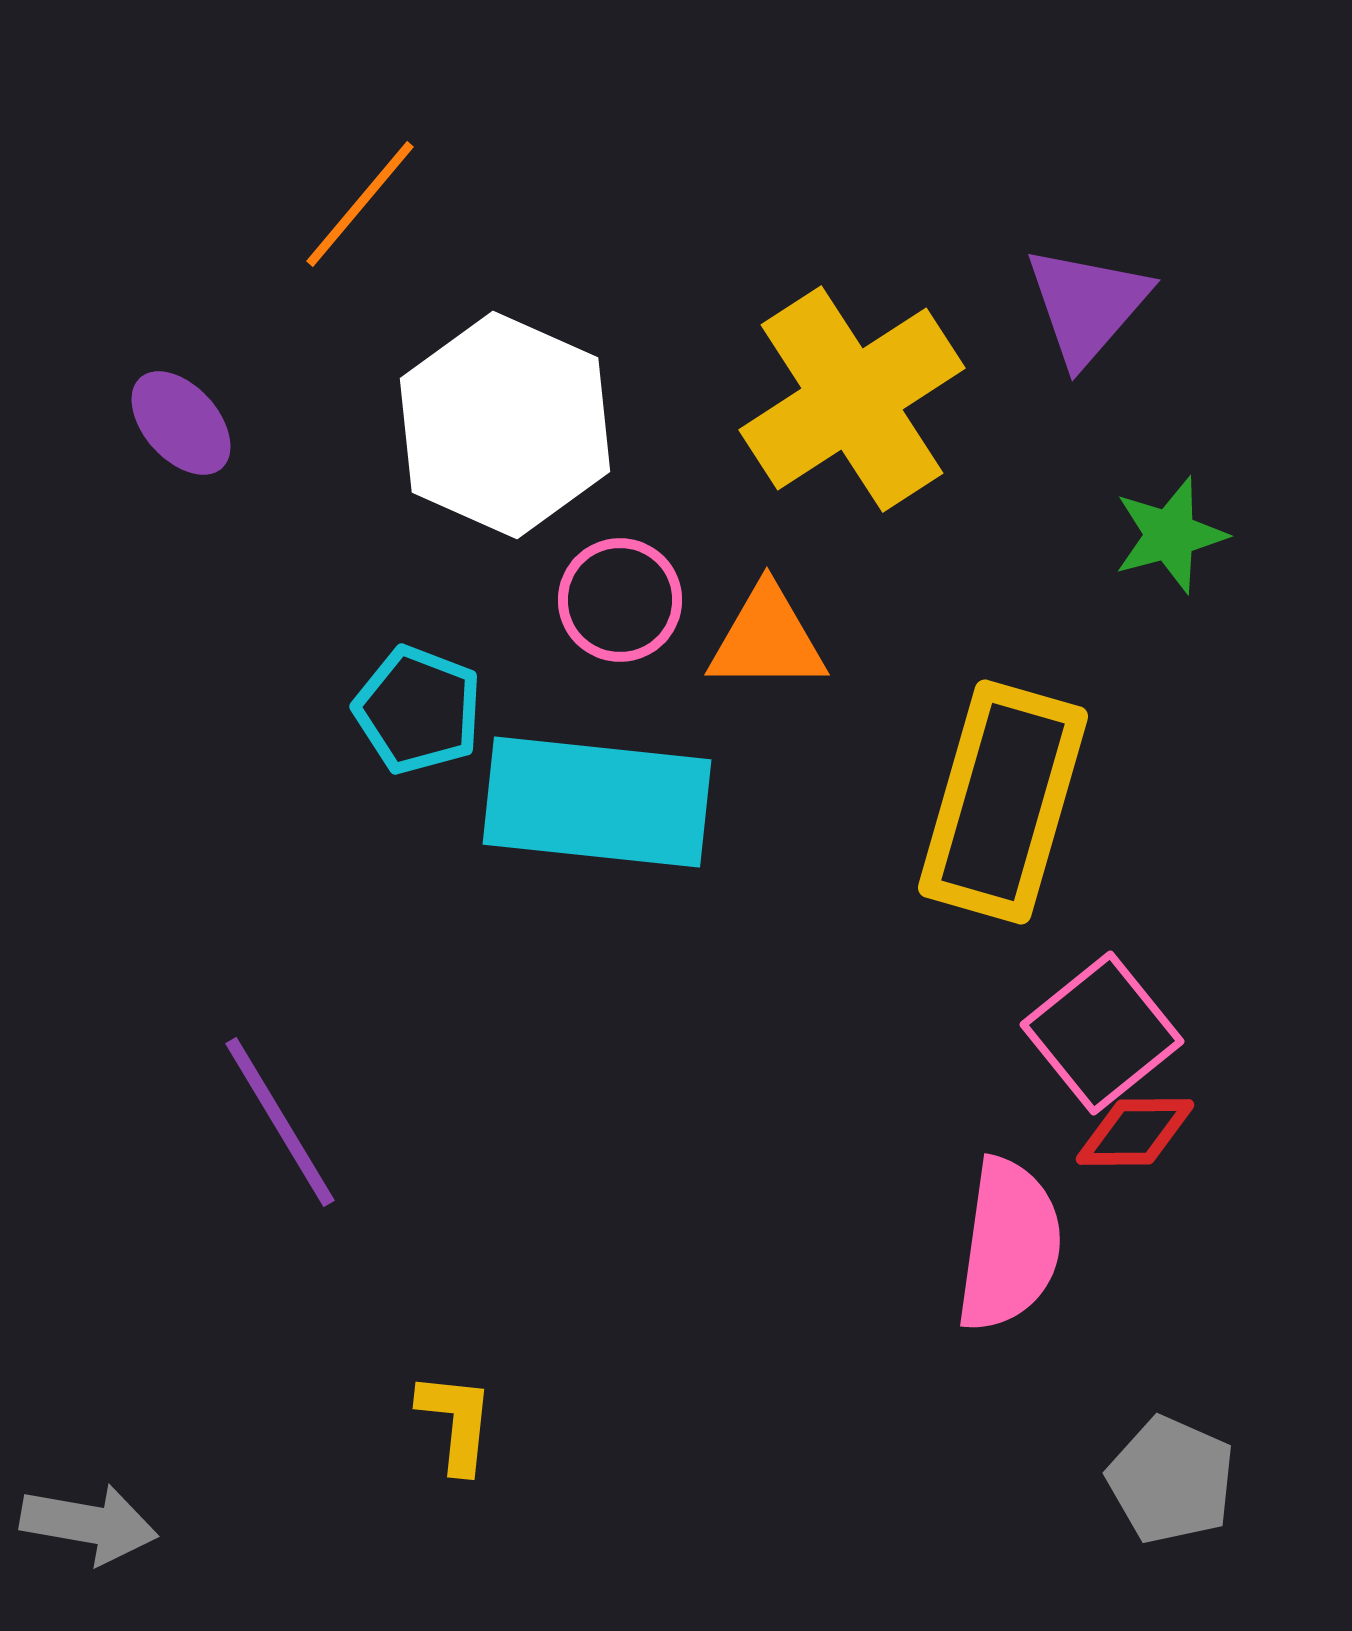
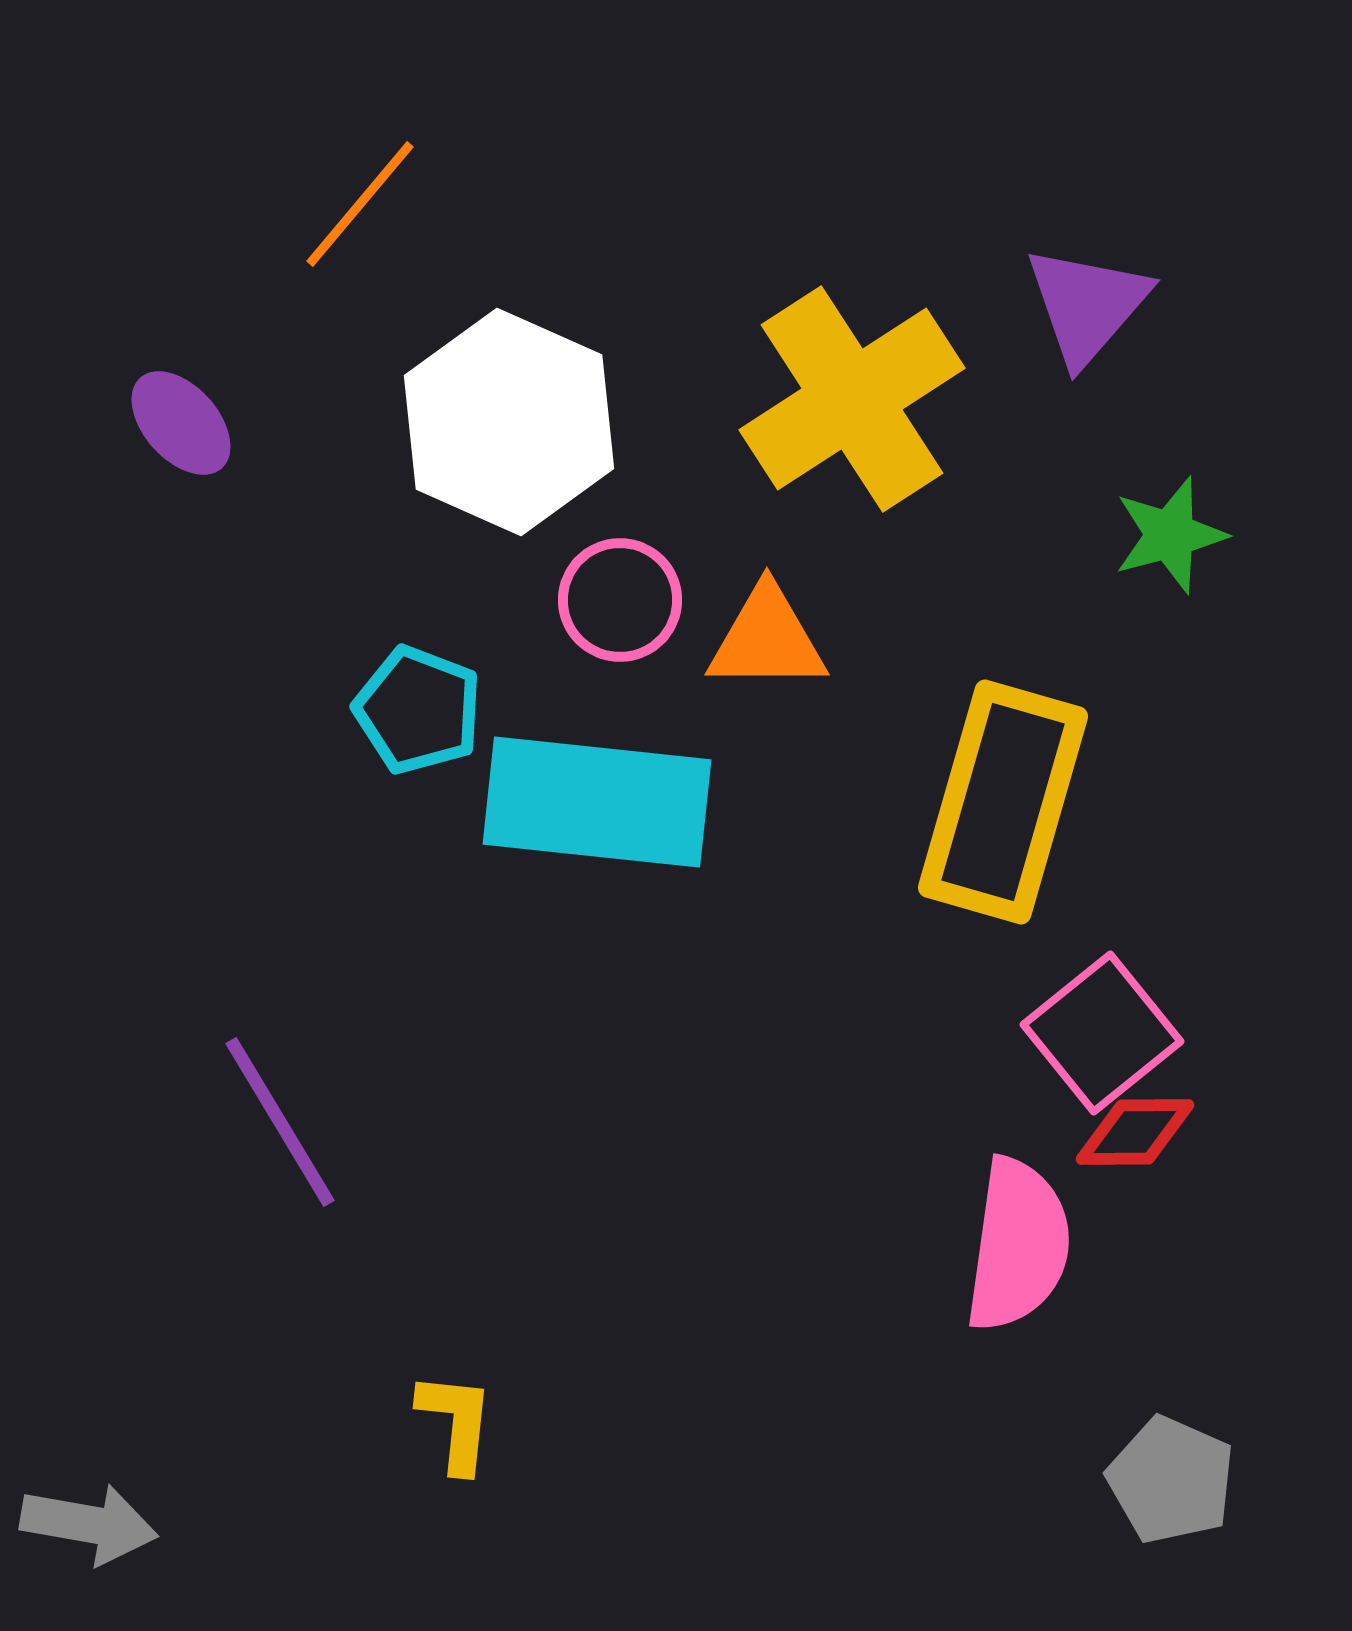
white hexagon: moved 4 px right, 3 px up
pink semicircle: moved 9 px right
